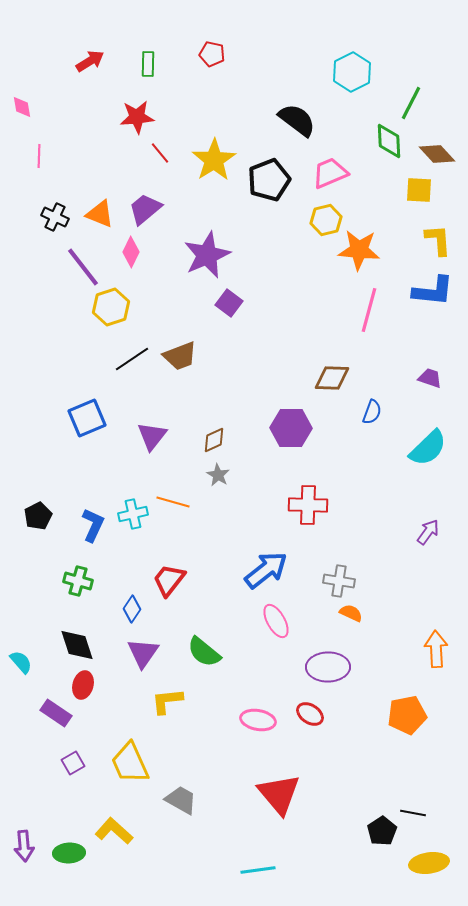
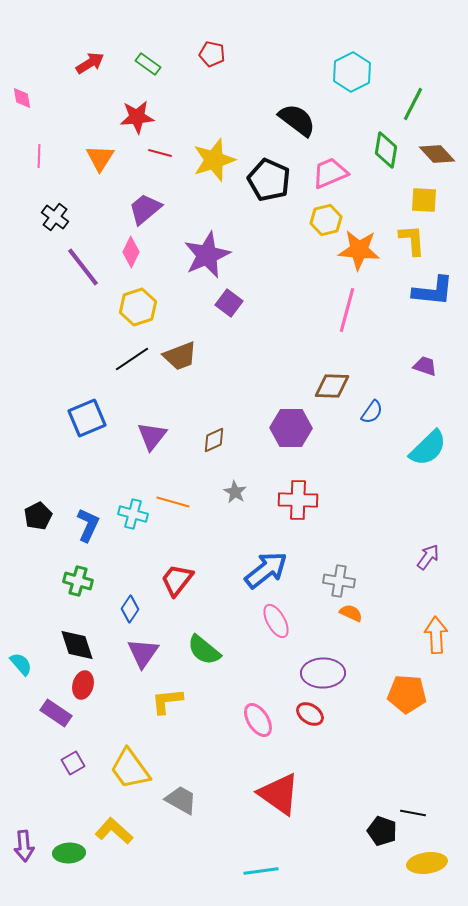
red arrow at (90, 61): moved 2 px down
green rectangle at (148, 64): rotated 55 degrees counterclockwise
green line at (411, 103): moved 2 px right, 1 px down
pink diamond at (22, 107): moved 9 px up
green diamond at (389, 141): moved 3 px left, 9 px down; rotated 12 degrees clockwise
red line at (160, 153): rotated 35 degrees counterclockwise
yellow star at (214, 160): rotated 15 degrees clockwise
black pentagon at (269, 180): rotated 27 degrees counterclockwise
yellow square at (419, 190): moved 5 px right, 10 px down
orange triangle at (100, 214): moved 56 px up; rotated 40 degrees clockwise
black cross at (55, 217): rotated 12 degrees clockwise
yellow L-shape at (438, 240): moved 26 px left
yellow hexagon at (111, 307): moved 27 px right
pink line at (369, 310): moved 22 px left
brown diamond at (332, 378): moved 8 px down
purple trapezoid at (430, 378): moved 5 px left, 12 px up
blue semicircle at (372, 412): rotated 15 degrees clockwise
gray star at (218, 475): moved 17 px right, 17 px down
red cross at (308, 505): moved 10 px left, 5 px up
cyan cross at (133, 514): rotated 28 degrees clockwise
blue L-shape at (93, 525): moved 5 px left
purple arrow at (428, 532): moved 25 px down
red trapezoid at (169, 580): moved 8 px right
blue diamond at (132, 609): moved 2 px left
orange arrow at (436, 649): moved 14 px up
green semicircle at (204, 652): moved 2 px up
cyan semicircle at (21, 662): moved 2 px down
purple ellipse at (328, 667): moved 5 px left, 6 px down
orange pentagon at (407, 715): moved 21 px up; rotated 15 degrees clockwise
pink ellipse at (258, 720): rotated 48 degrees clockwise
yellow trapezoid at (130, 763): moved 6 px down; rotated 12 degrees counterclockwise
red triangle at (279, 794): rotated 15 degrees counterclockwise
black pentagon at (382, 831): rotated 20 degrees counterclockwise
yellow ellipse at (429, 863): moved 2 px left
cyan line at (258, 870): moved 3 px right, 1 px down
